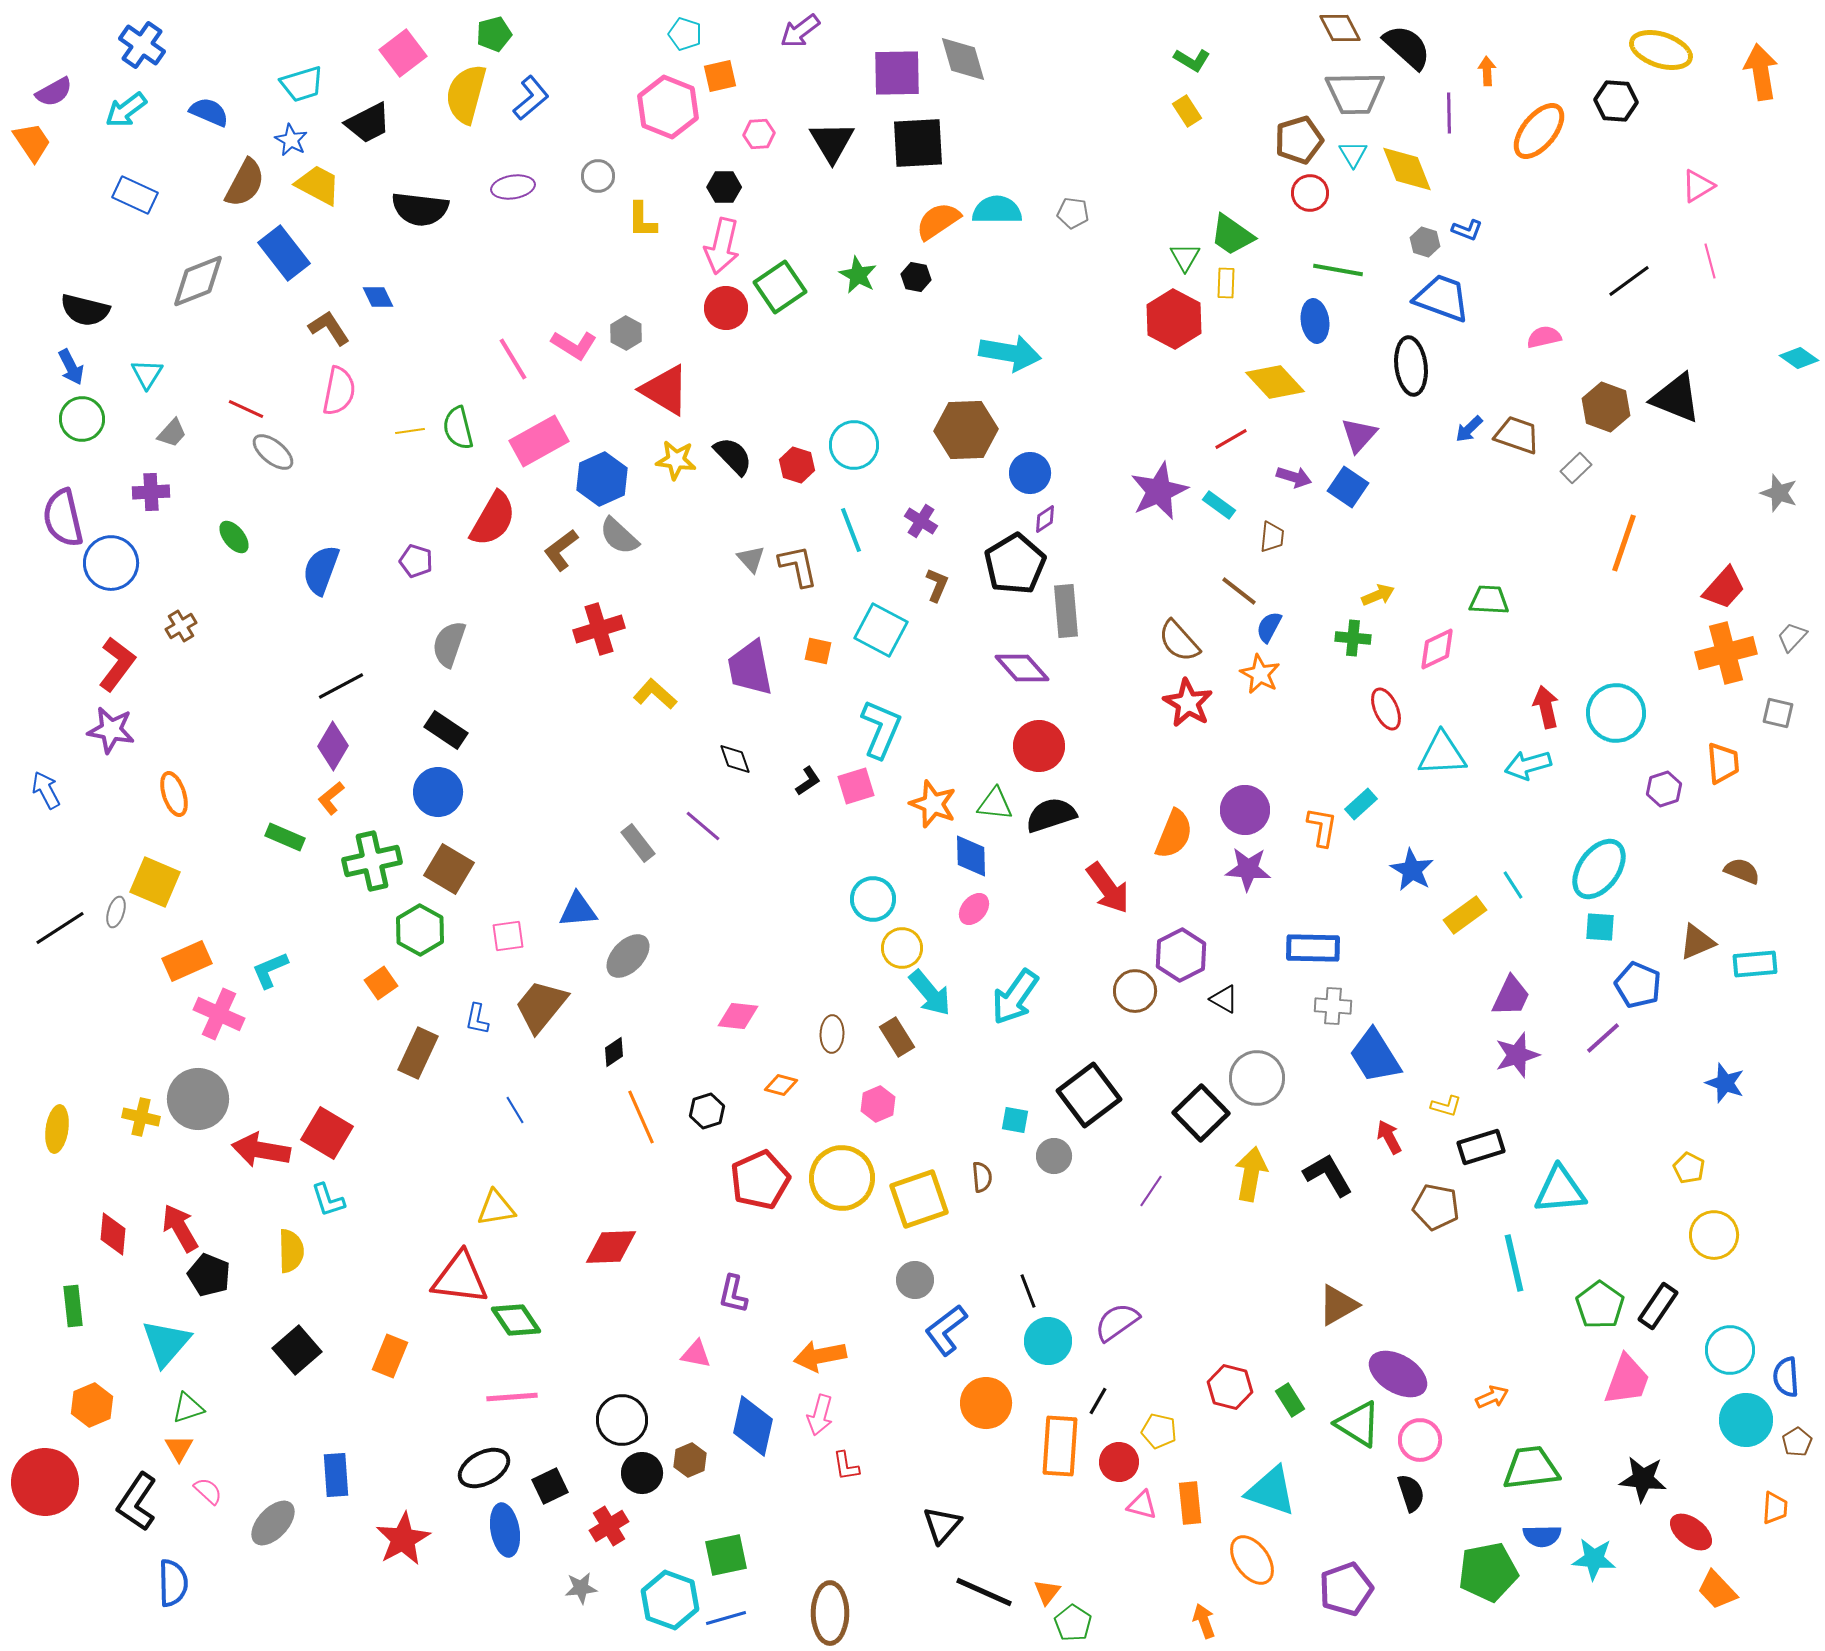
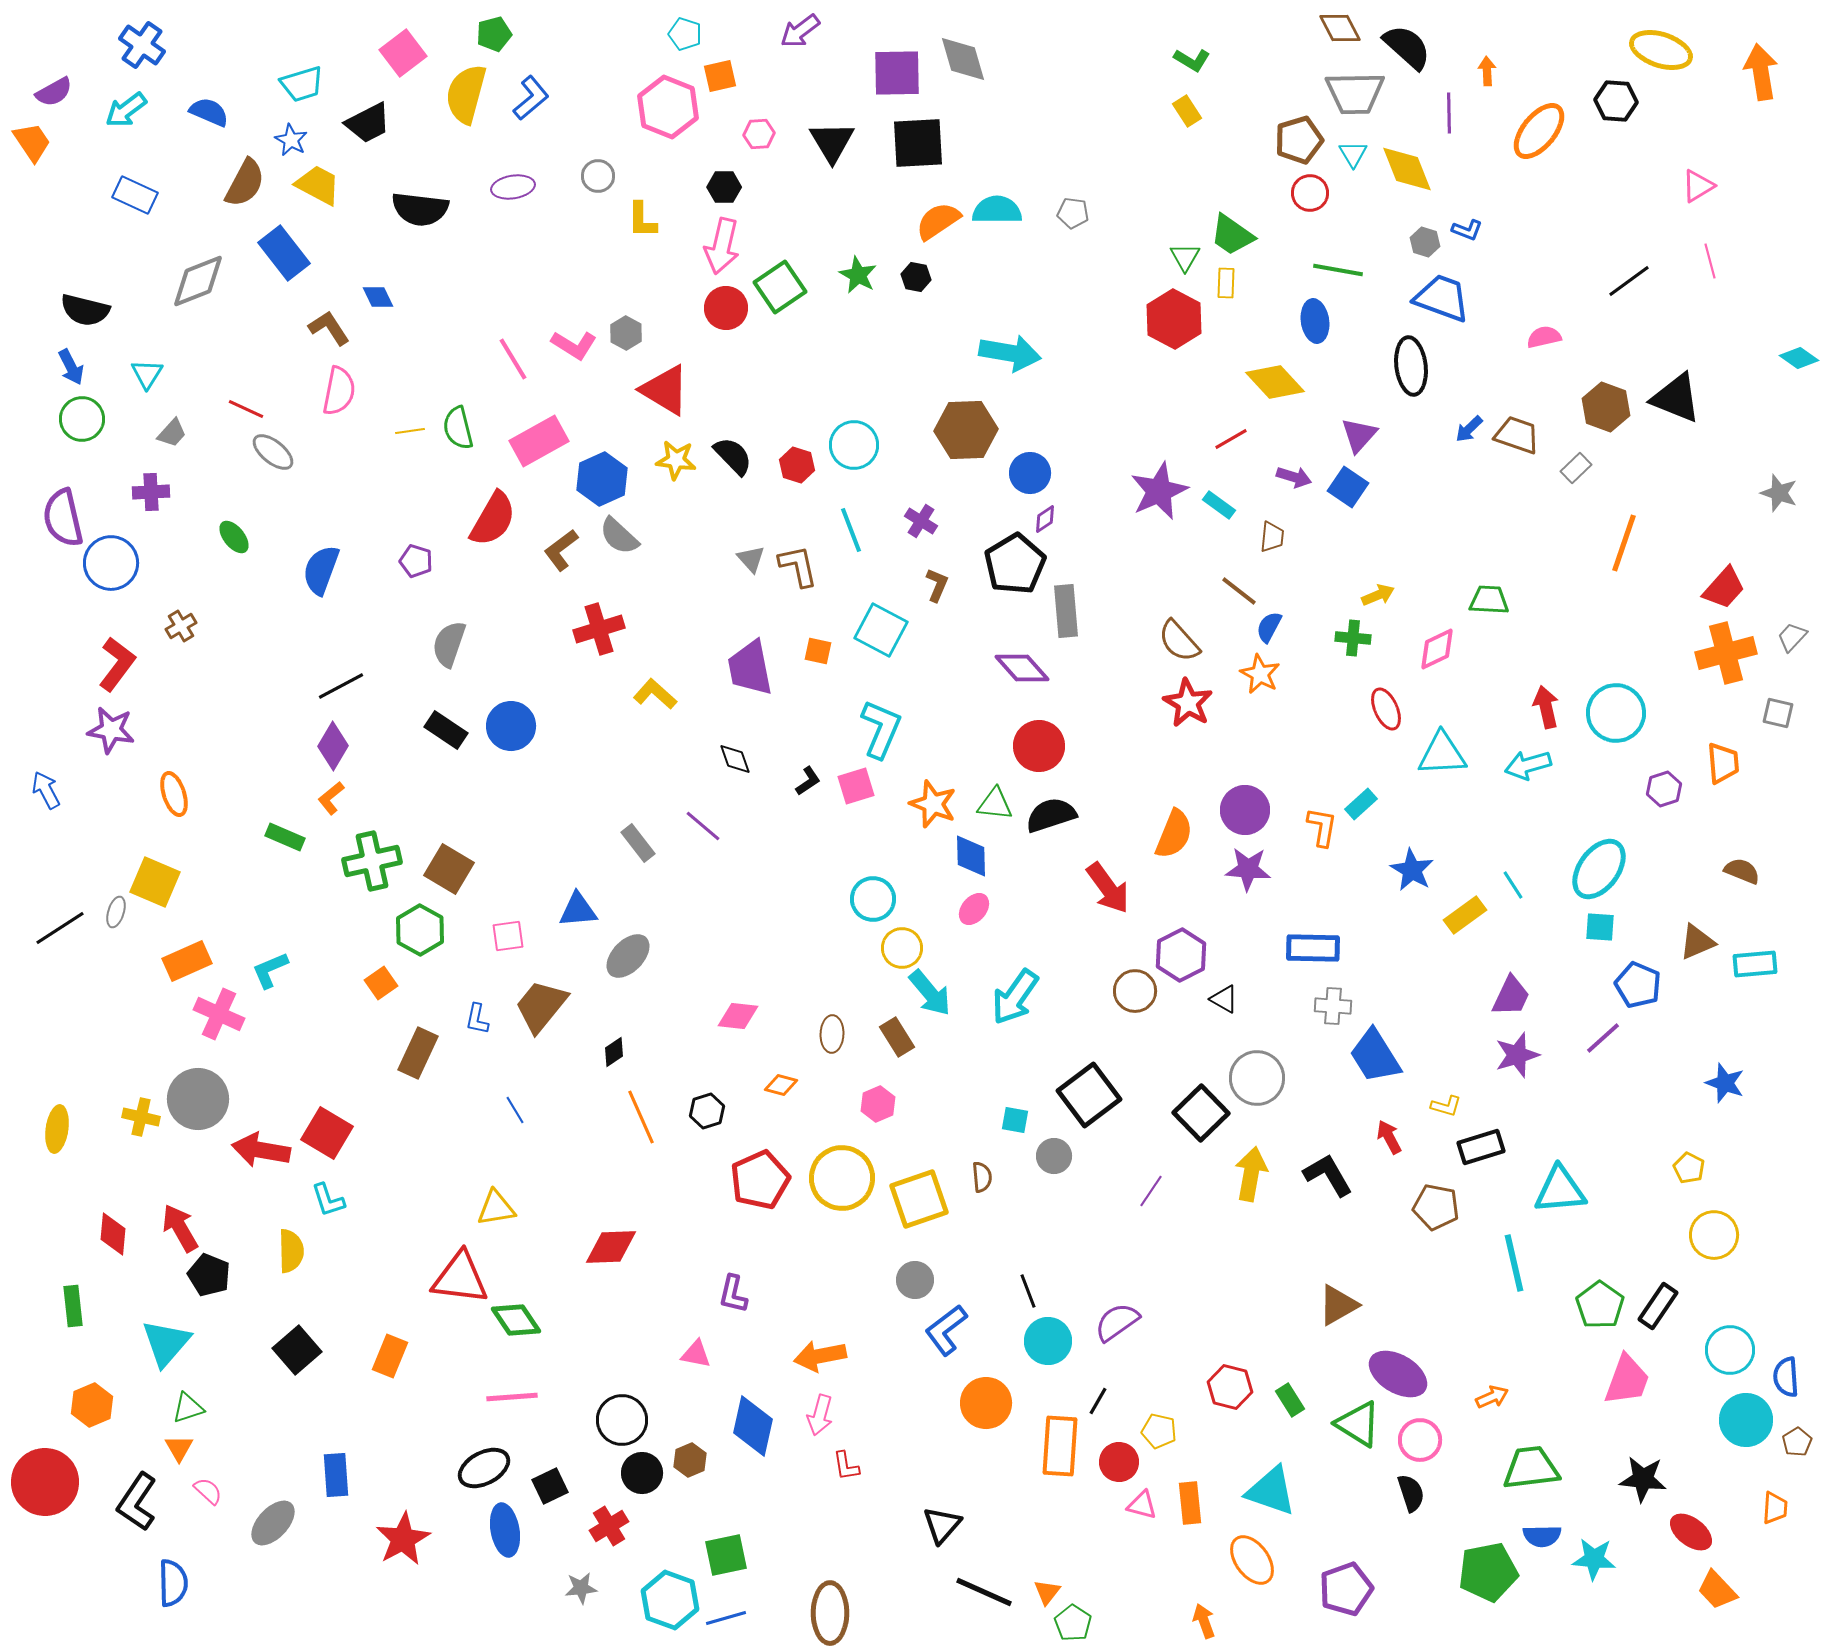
blue circle at (438, 792): moved 73 px right, 66 px up
